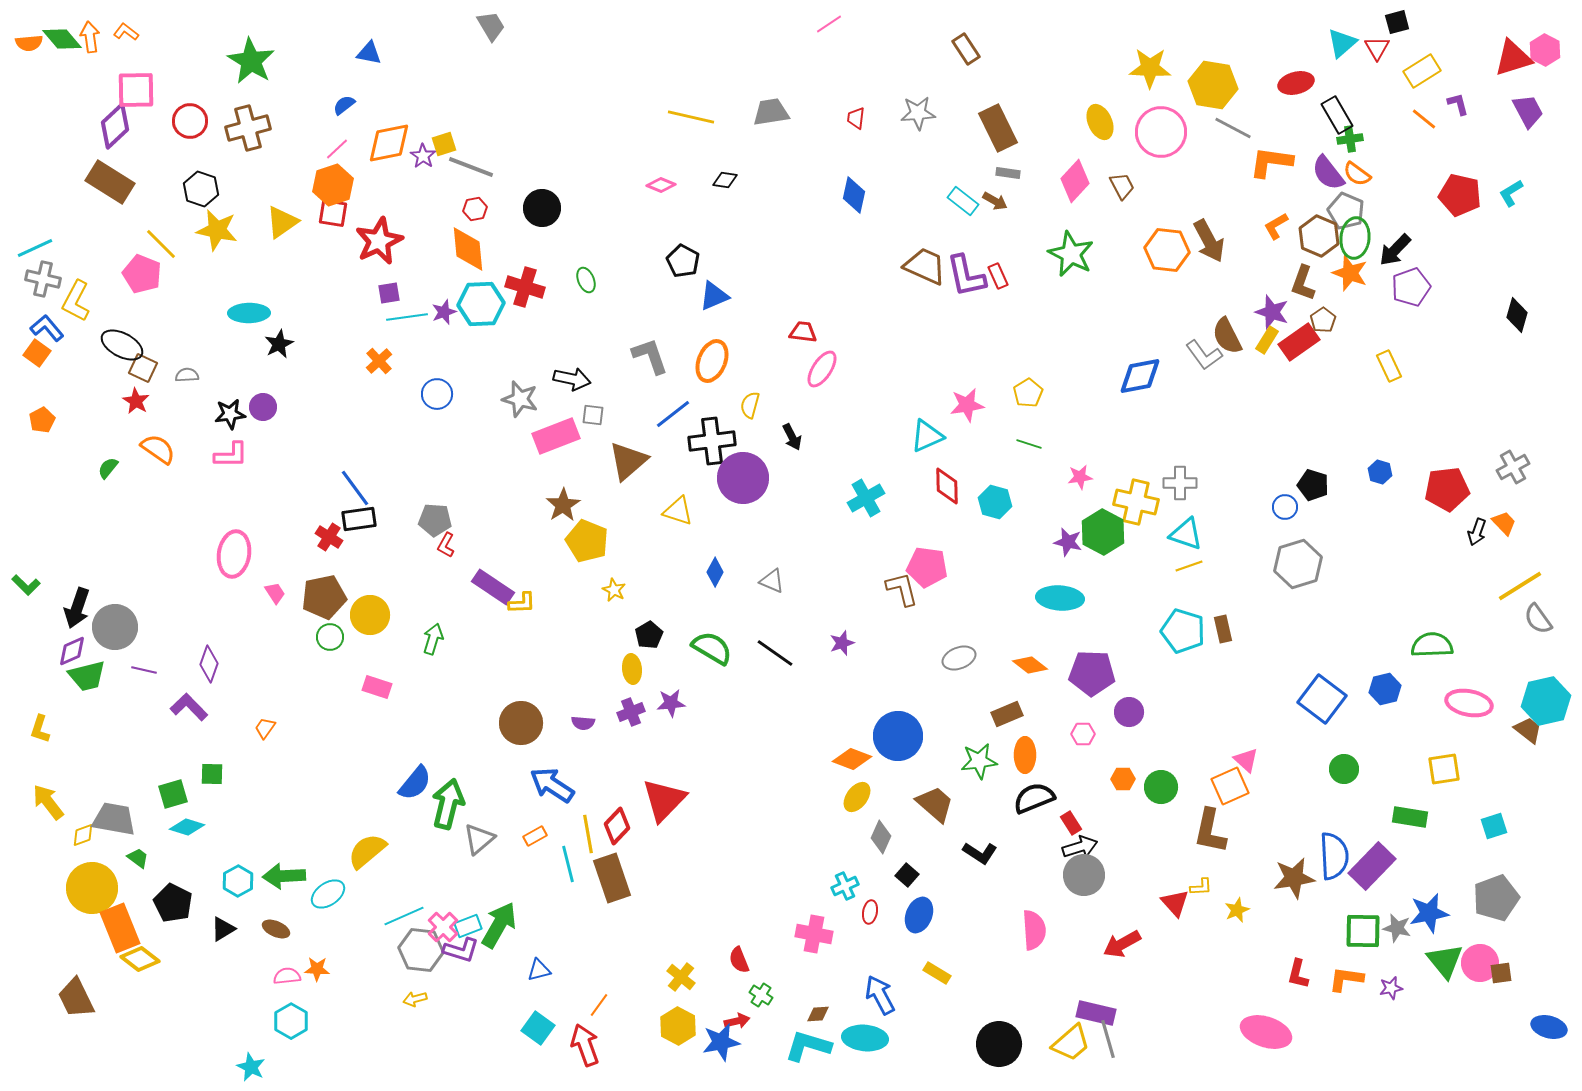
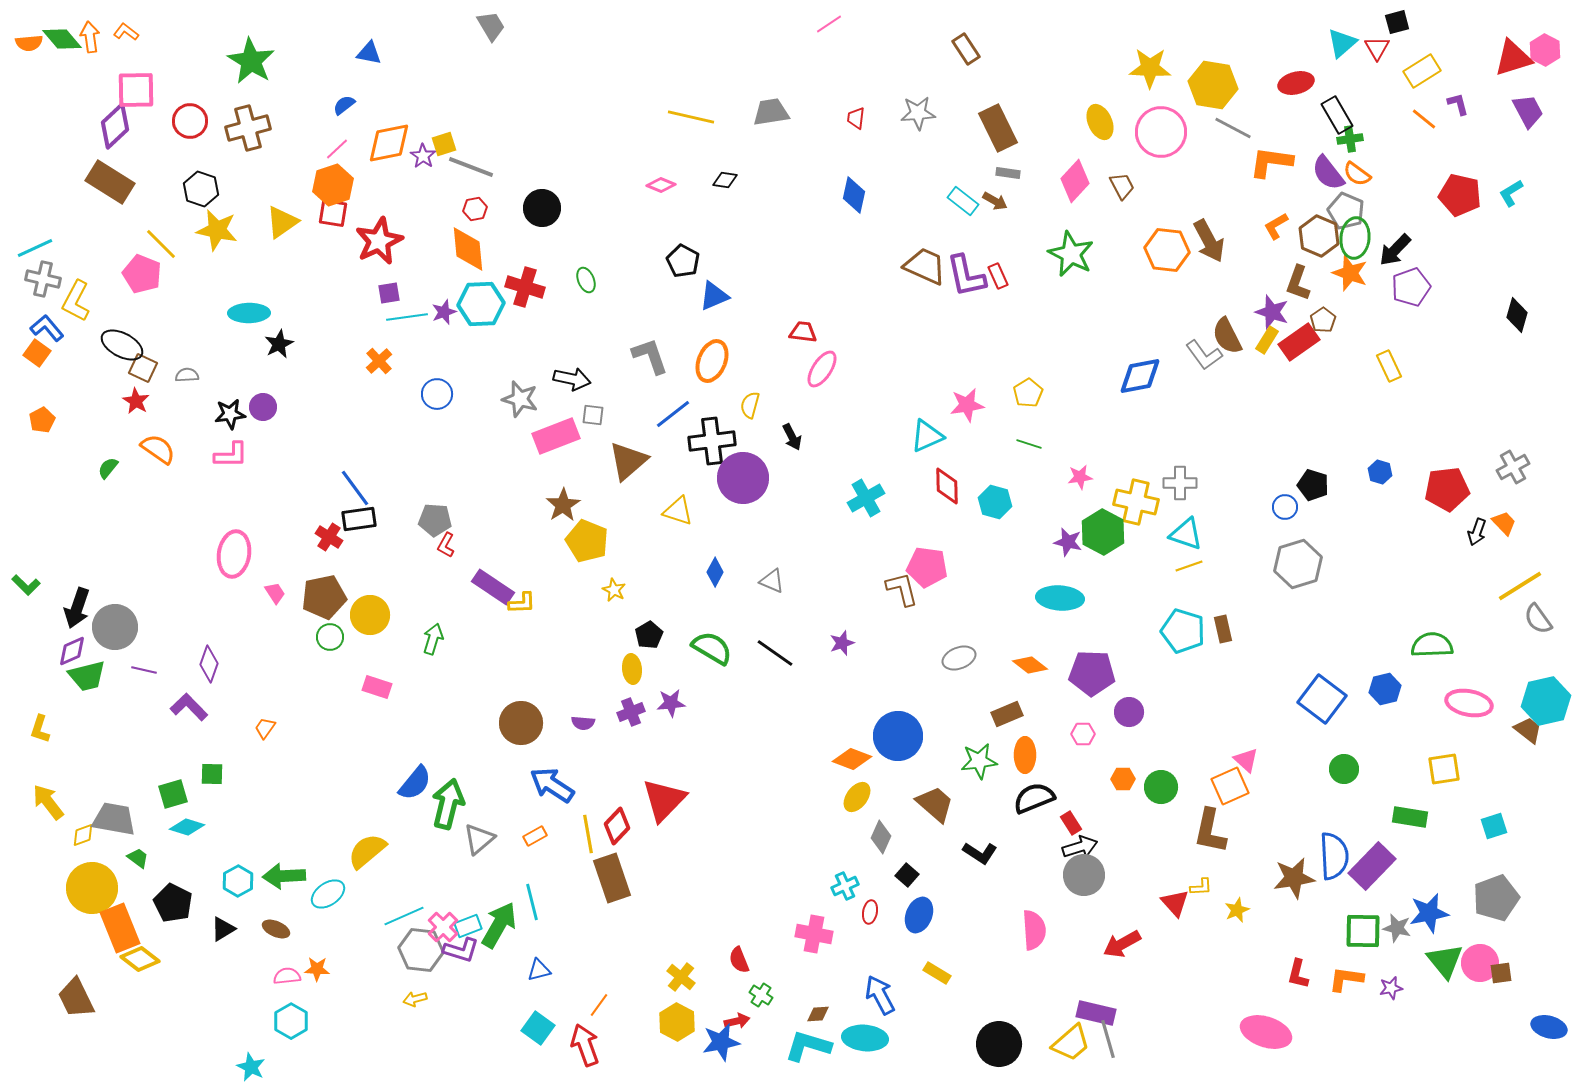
brown L-shape at (1303, 283): moved 5 px left
cyan line at (568, 864): moved 36 px left, 38 px down
yellow hexagon at (678, 1026): moved 1 px left, 4 px up
